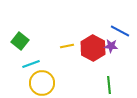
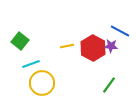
green line: rotated 42 degrees clockwise
